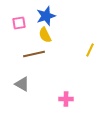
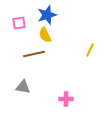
blue star: moved 1 px right, 1 px up
gray triangle: moved 1 px right, 3 px down; rotated 21 degrees counterclockwise
